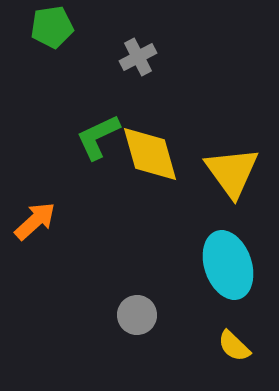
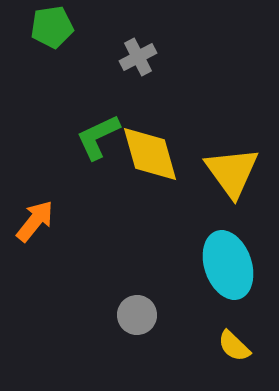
orange arrow: rotated 9 degrees counterclockwise
